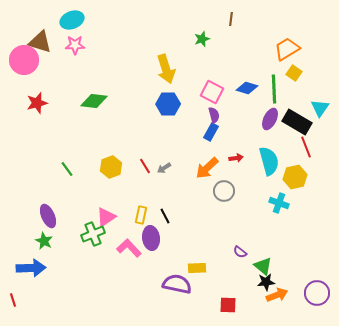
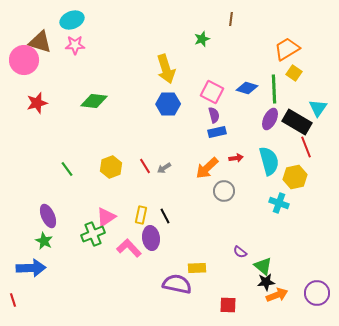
cyan triangle at (320, 108): moved 2 px left
blue rectangle at (211, 132): moved 6 px right; rotated 48 degrees clockwise
